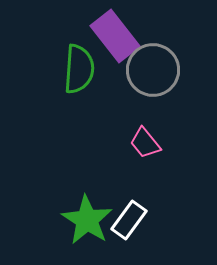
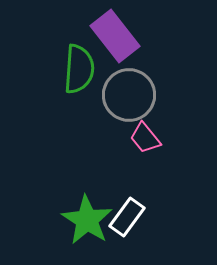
gray circle: moved 24 px left, 25 px down
pink trapezoid: moved 5 px up
white rectangle: moved 2 px left, 3 px up
